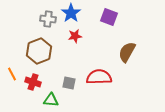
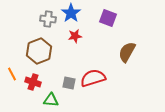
purple square: moved 1 px left, 1 px down
red semicircle: moved 6 px left, 1 px down; rotated 15 degrees counterclockwise
